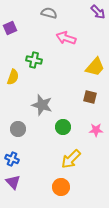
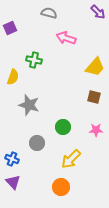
brown square: moved 4 px right
gray star: moved 13 px left
gray circle: moved 19 px right, 14 px down
